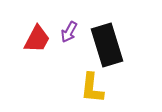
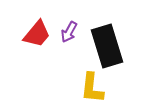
red trapezoid: moved 5 px up; rotated 12 degrees clockwise
black rectangle: moved 1 px down
